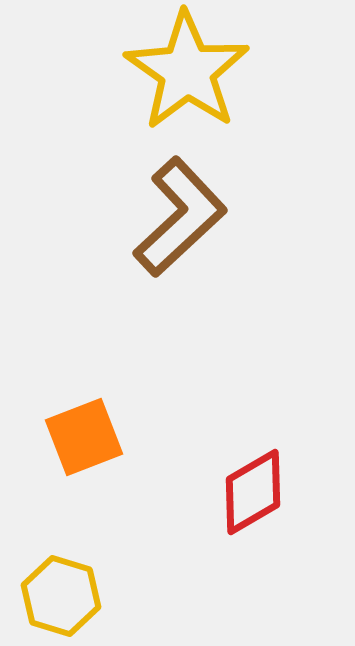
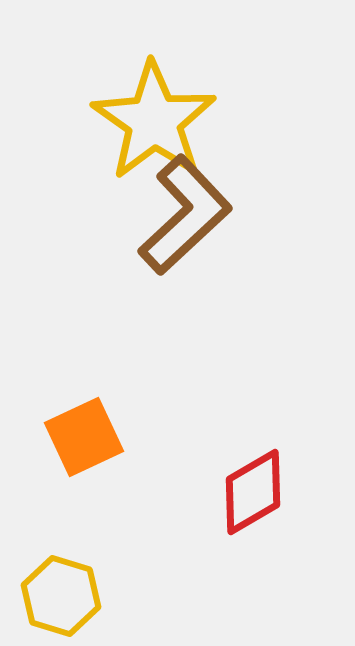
yellow star: moved 33 px left, 50 px down
brown L-shape: moved 5 px right, 2 px up
orange square: rotated 4 degrees counterclockwise
